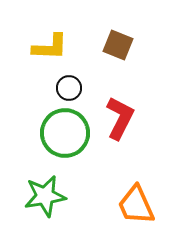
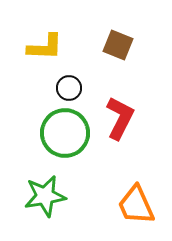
yellow L-shape: moved 5 px left
